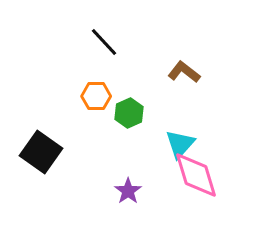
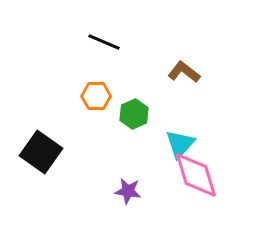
black line: rotated 24 degrees counterclockwise
green hexagon: moved 5 px right, 1 px down
purple star: rotated 28 degrees counterclockwise
